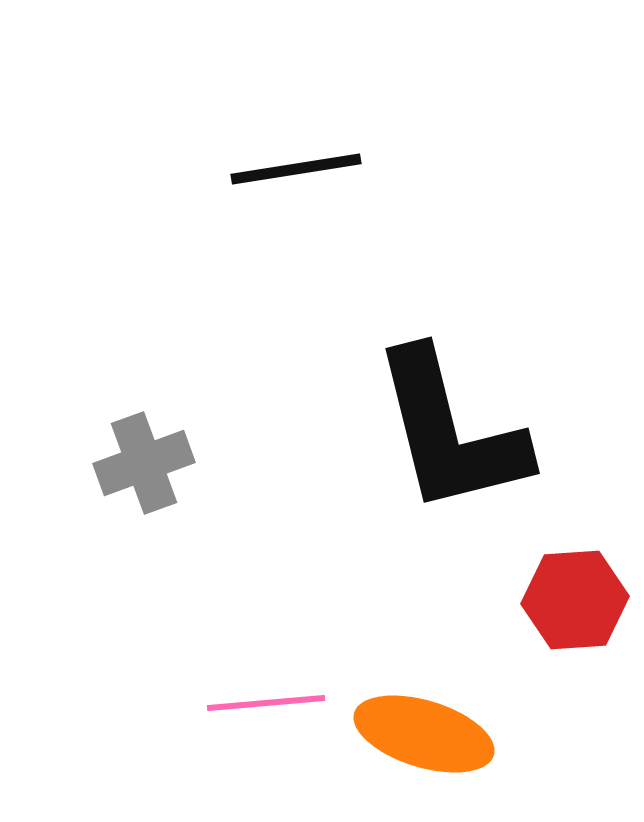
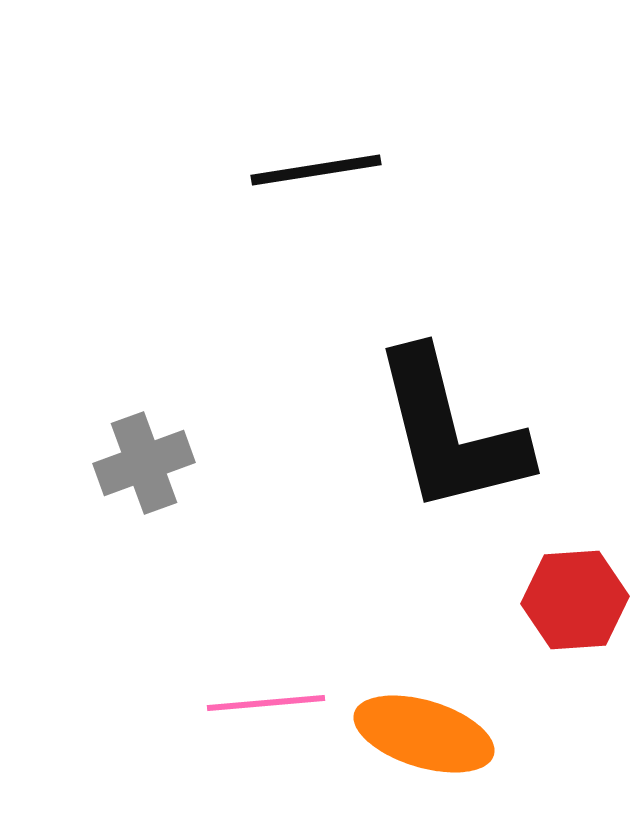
black line: moved 20 px right, 1 px down
